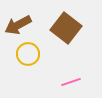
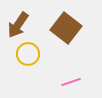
brown arrow: rotated 28 degrees counterclockwise
